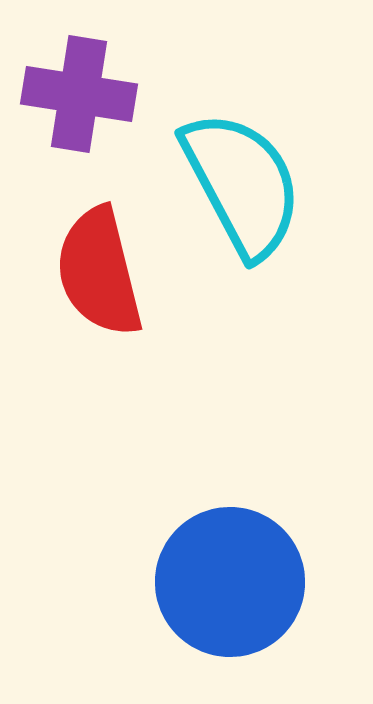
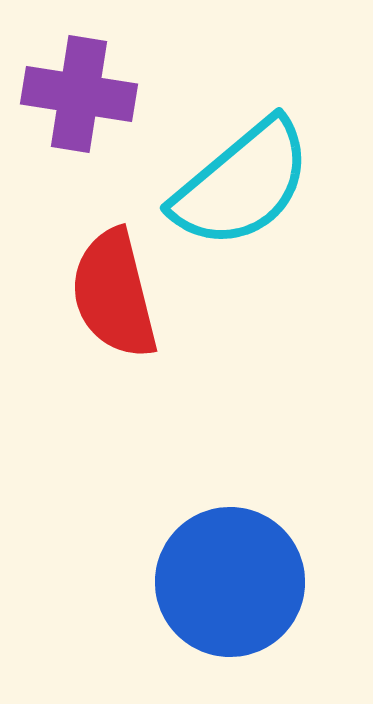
cyan semicircle: rotated 78 degrees clockwise
red semicircle: moved 15 px right, 22 px down
